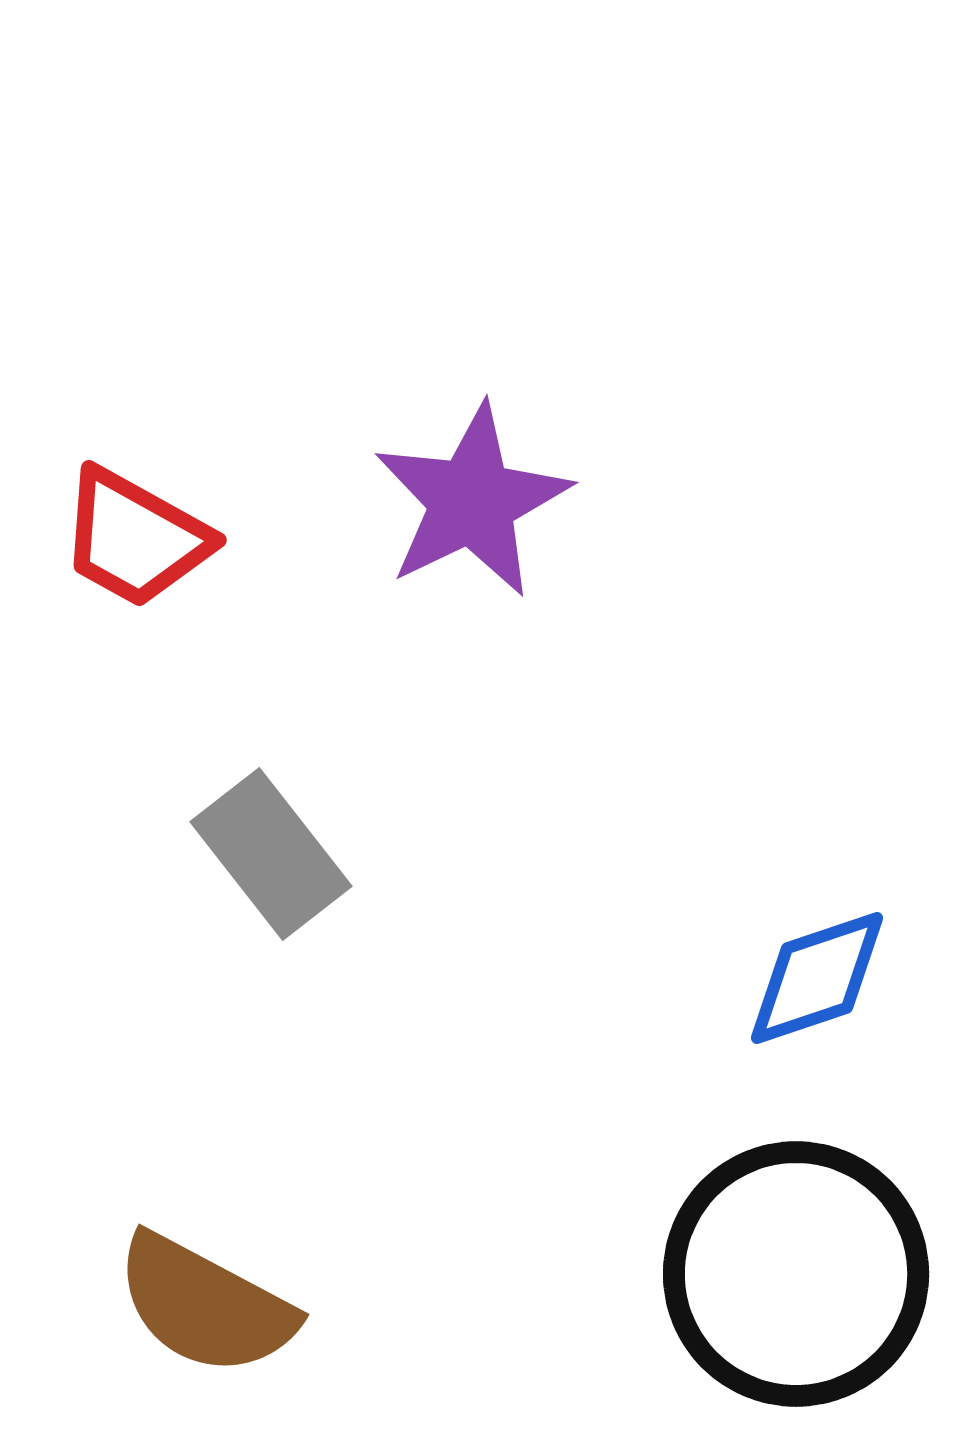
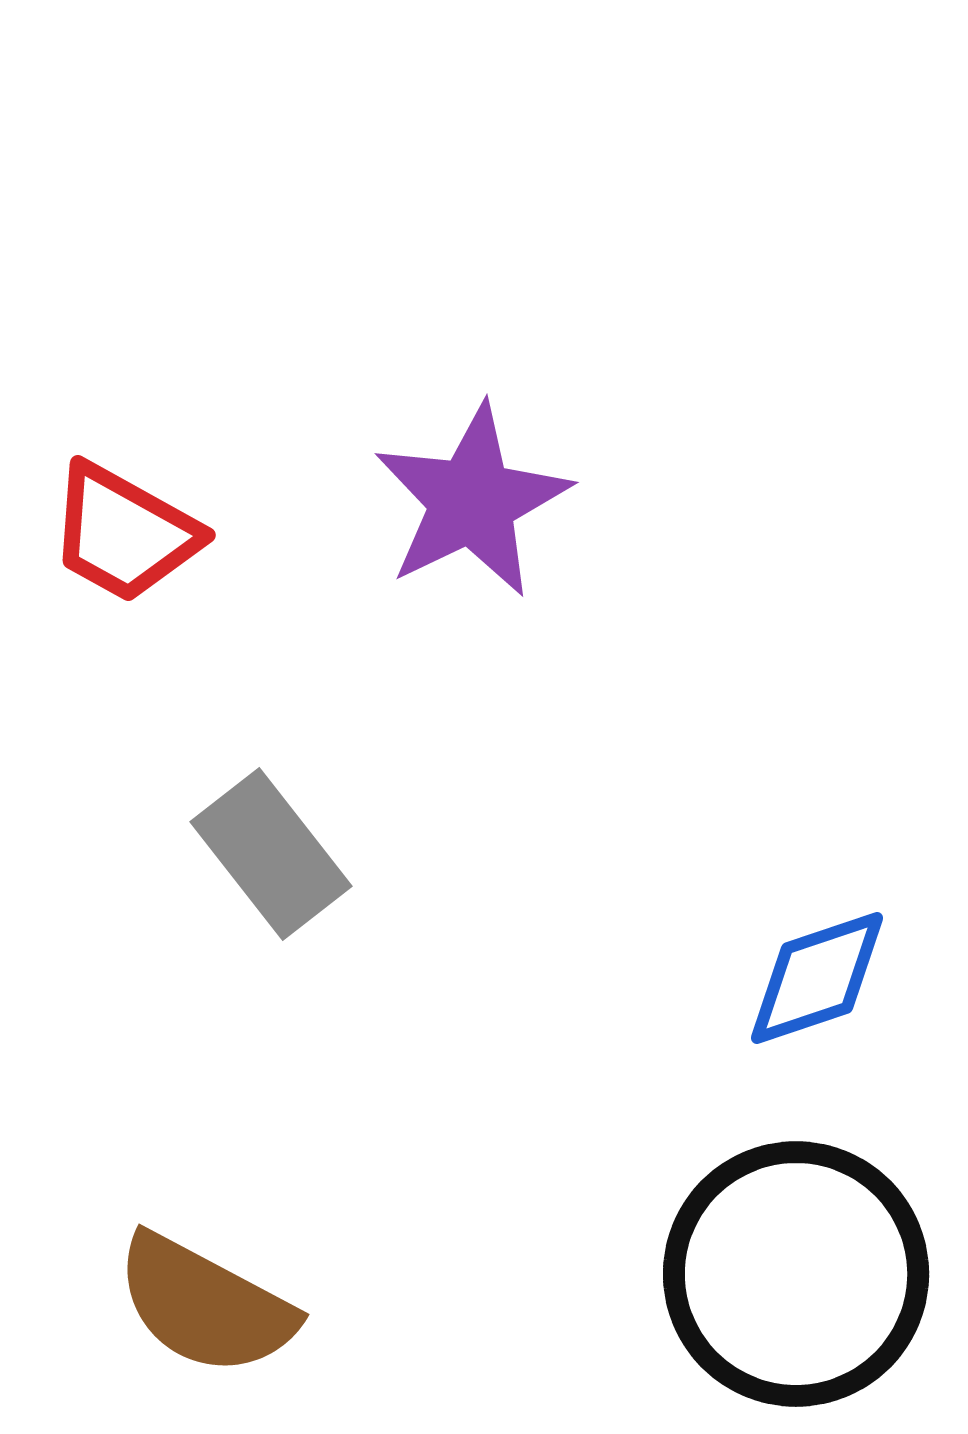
red trapezoid: moved 11 px left, 5 px up
